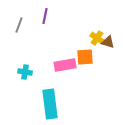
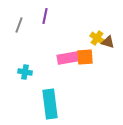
pink rectangle: moved 3 px right, 7 px up
